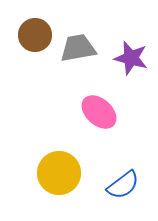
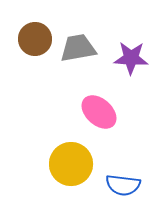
brown circle: moved 4 px down
purple star: rotated 12 degrees counterclockwise
yellow circle: moved 12 px right, 9 px up
blue semicircle: rotated 44 degrees clockwise
